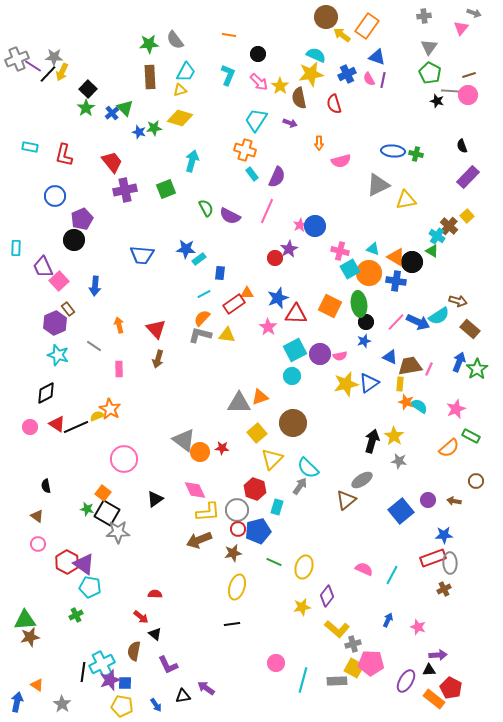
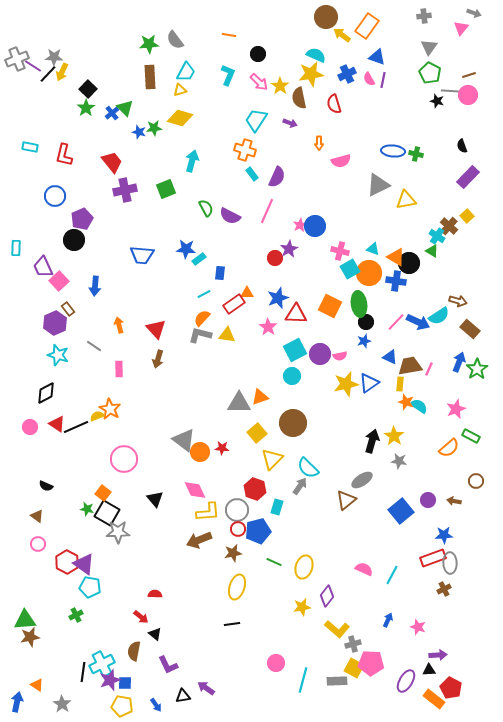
black circle at (412, 262): moved 3 px left, 1 px down
black semicircle at (46, 486): rotated 56 degrees counterclockwise
black triangle at (155, 499): rotated 36 degrees counterclockwise
